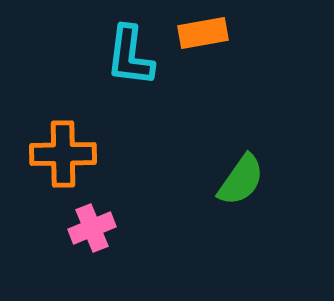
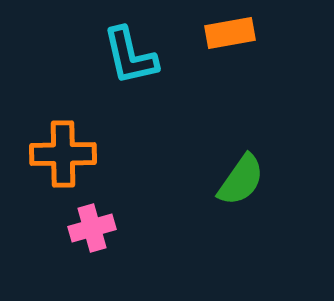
orange rectangle: moved 27 px right
cyan L-shape: rotated 20 degrees counterclockwise
pink cross: rotated 6 degrees clockwise
